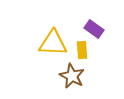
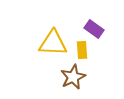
brown star: moved 1 px right, 1 px down; rotated 20 degrees clockwise
